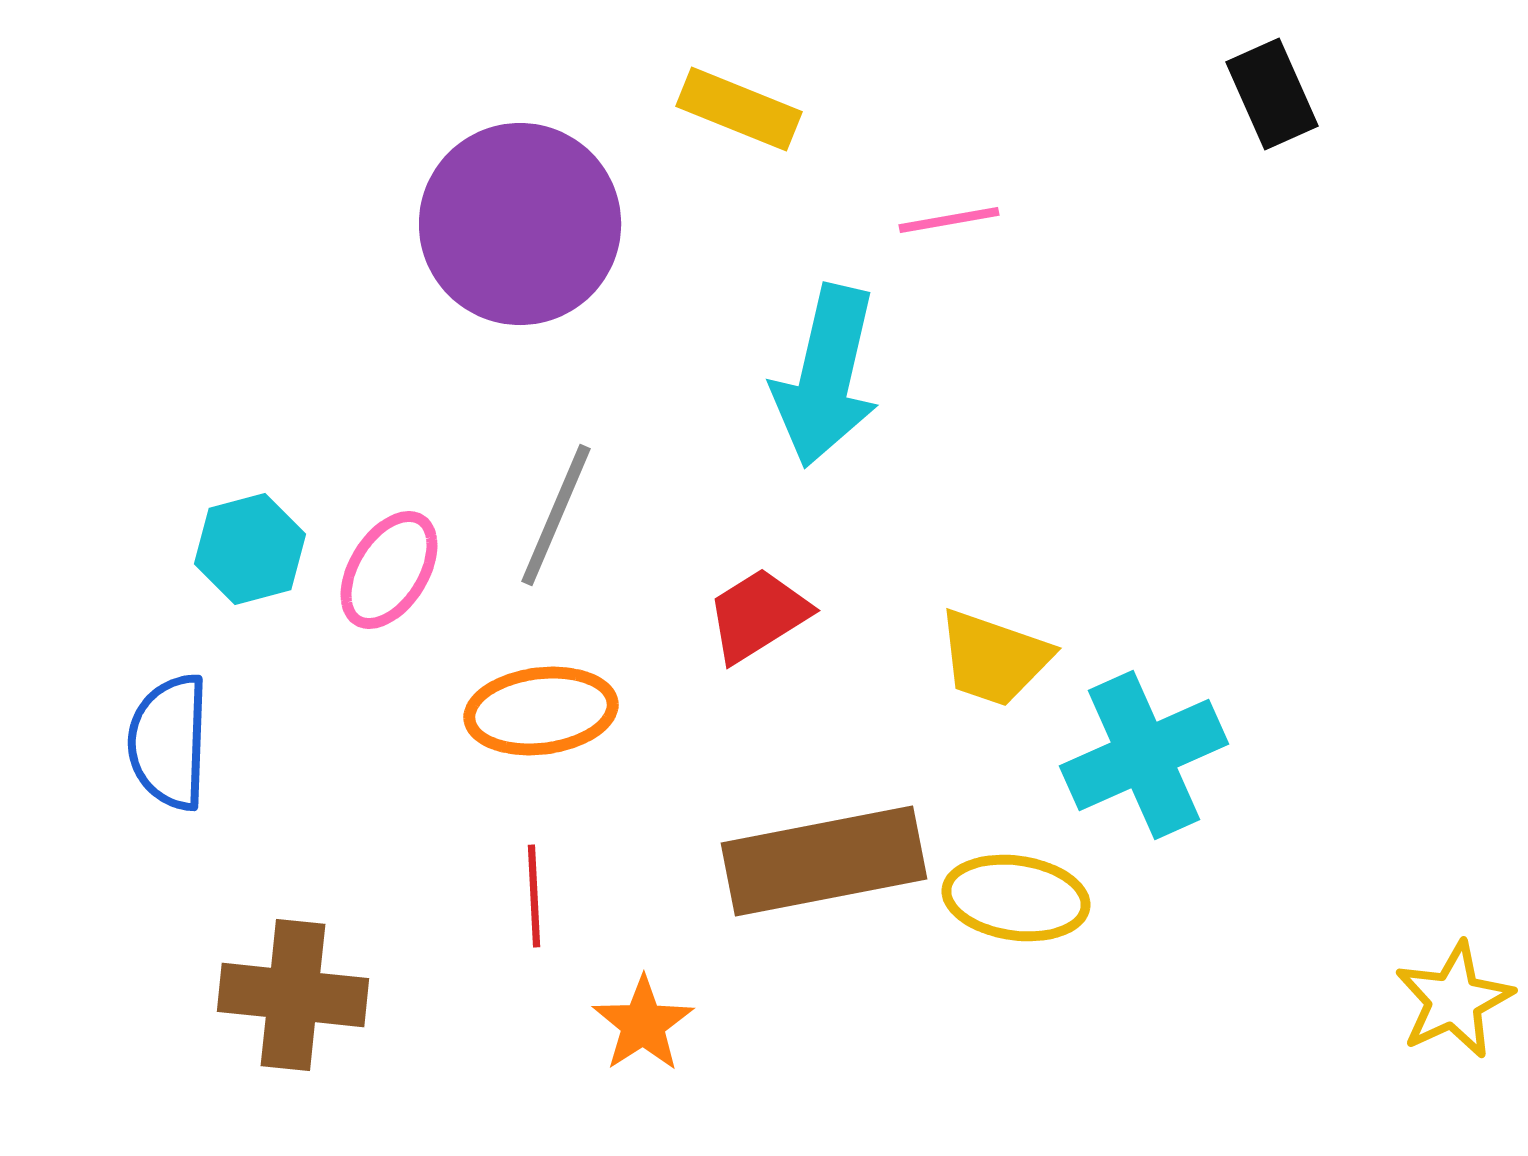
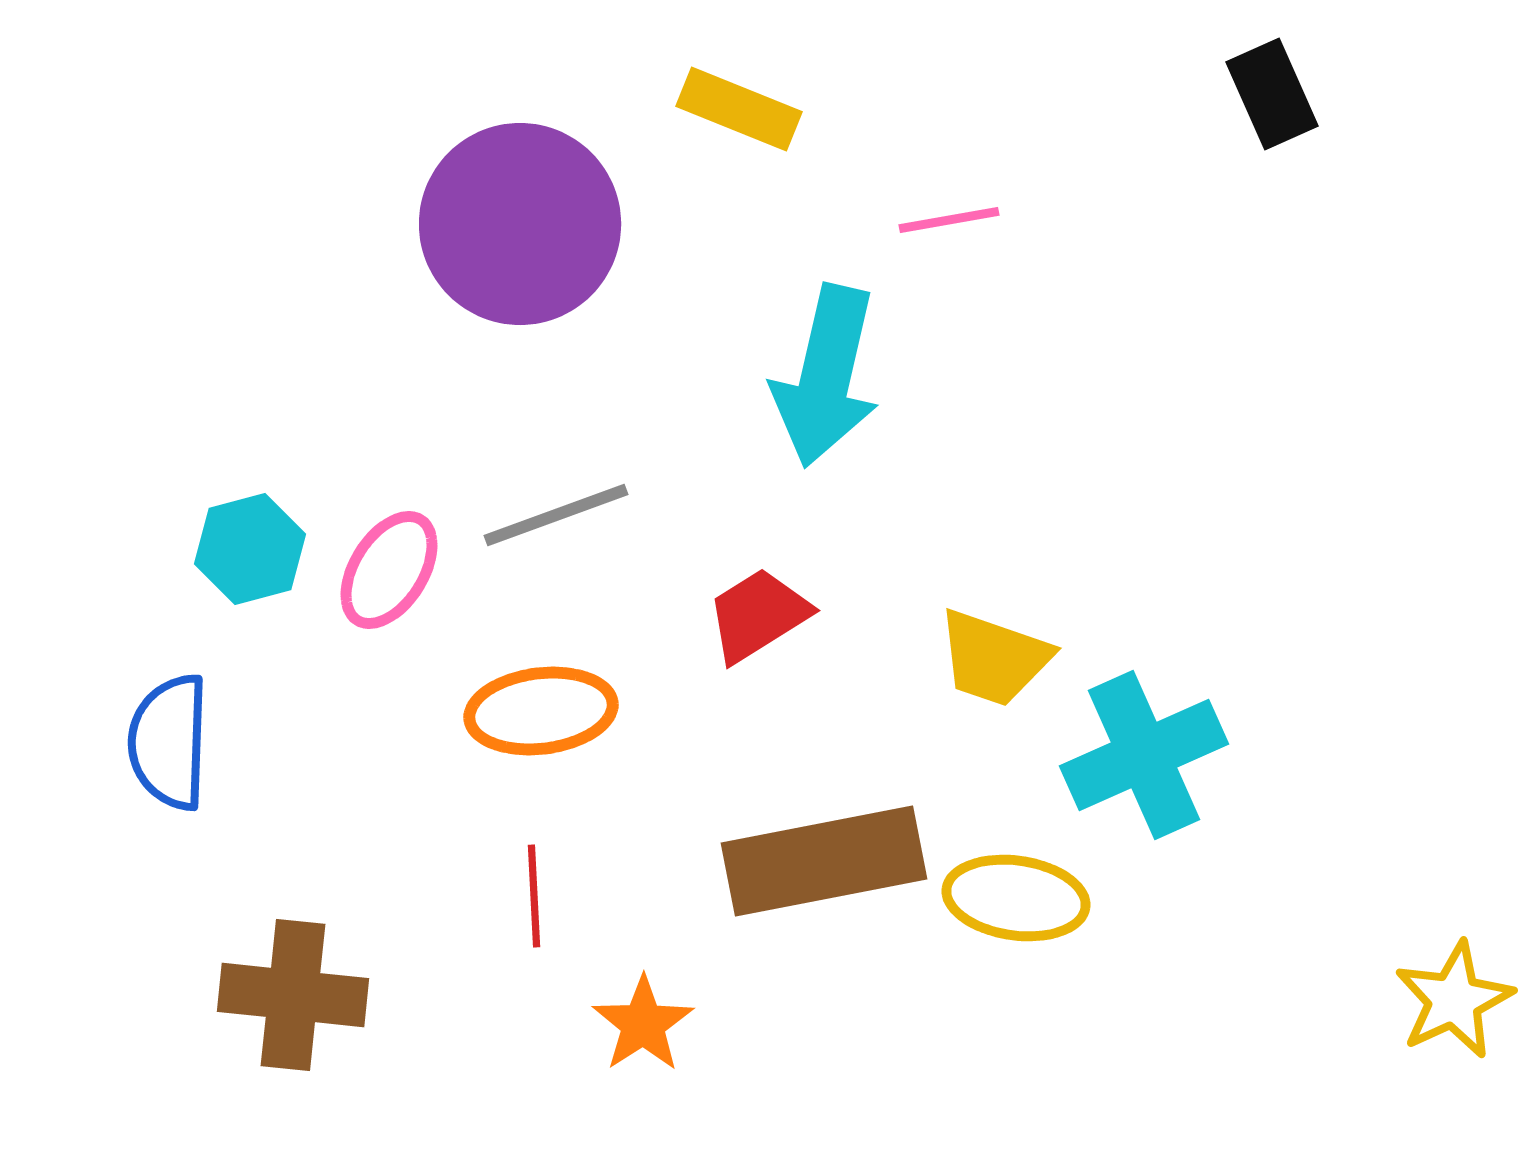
gray line: rotated 47 degrees clockwise
